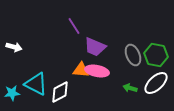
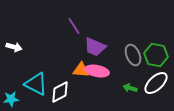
cyan star: moved 1 px left, 6 px down
